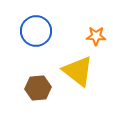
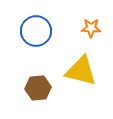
orange star: moved 5 px left, 8 px up
yellow triangle: moved 3 px right; rotated 24 degrees counterclockwise
